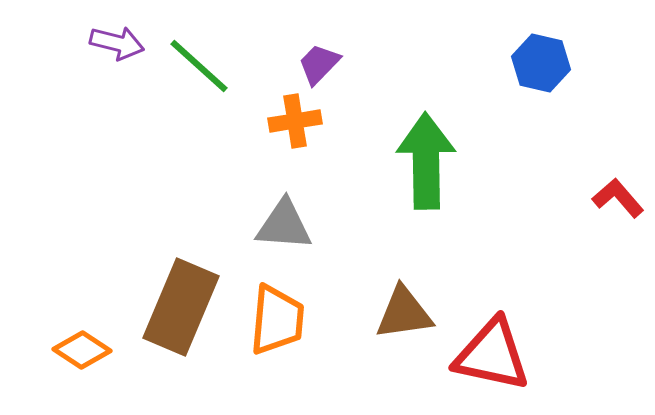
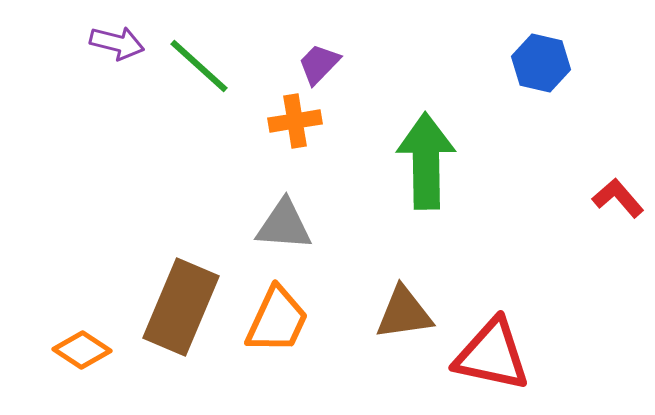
orange trapezoid: rotated 20 degrees clockwise
